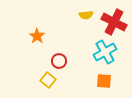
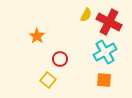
yellow semicircle: rotated 56 degrees counterclockwise
red cross: moved 5 px left
red circle: moved 1 px right, 2 px up
orange square: moved 1 px up
